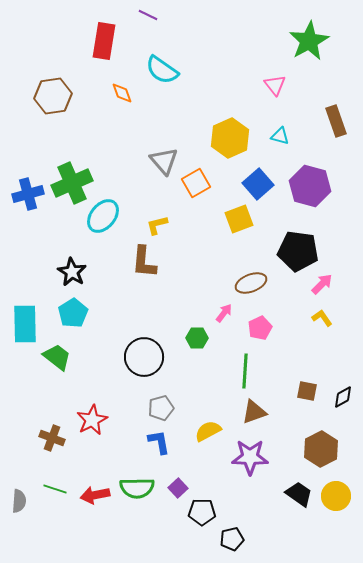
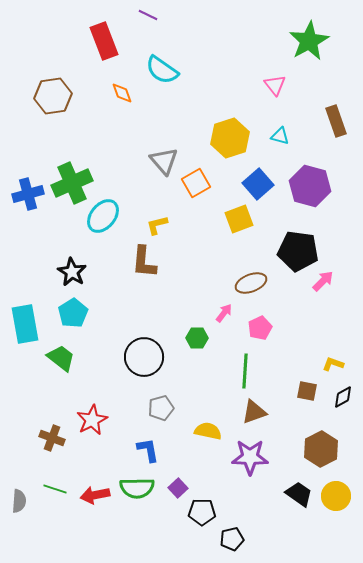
red rectangle at (104, 41): rotated 30 degrees counterclockwise
yellow hexagon at (230, 138): rotated 6 degrees clockwise
pink arrow at (322, 284): moved 1 px right, 3 px up
yellow L-shape at (322, 318): moved 11 px right, 46 px down; rotated 35 degrees counterclockwise
cyan rectangle at (25, 324): rotated 9 degrees counterclockwise
green trapezoid at (57, 357): moved 4 px right, 1 px down
yellow semicircle at (208, 431): rotated 40 degrees clockwise
blue L-shape at (159, 442): moved 11 px left, 8 px down
